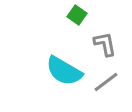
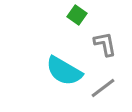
gray line: moved 3 px left, 6 px down
